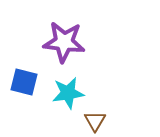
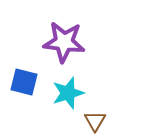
cyan star: rotated 8 degrees counterclockwise
